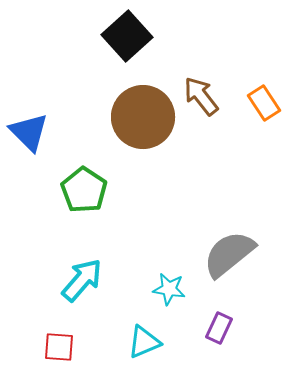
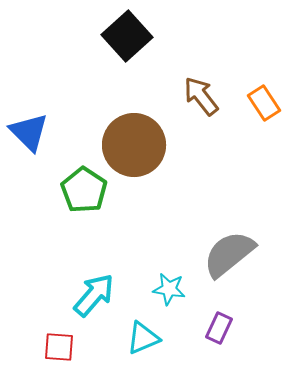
brown circle: moved 9 px left, 28 px down
cyan arrow: moved 12 px right, 15 px down
cyan triangle: moved 1 px left, 4 px up
